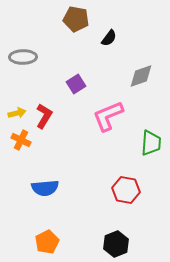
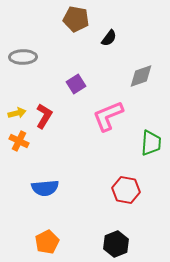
orange cross: moved 2 px left, 1 px down
